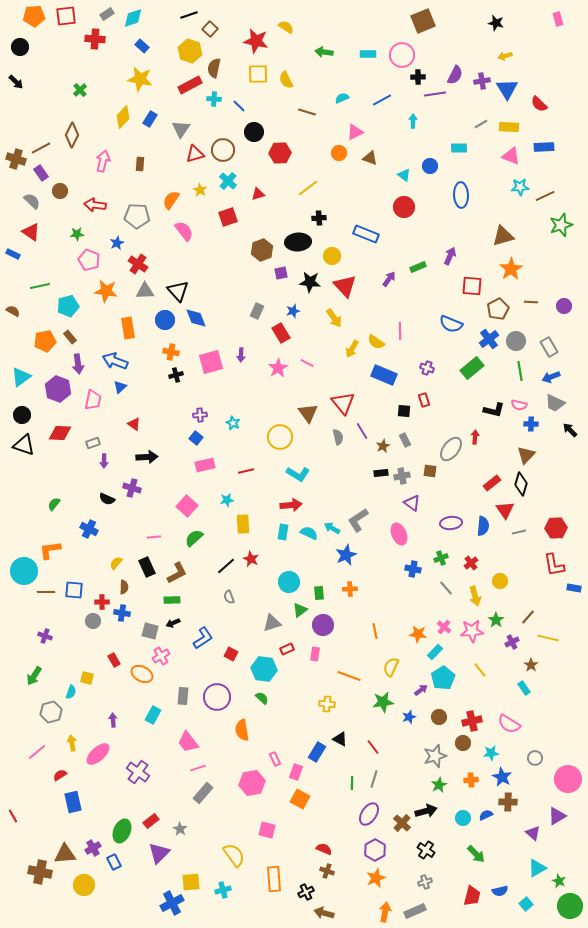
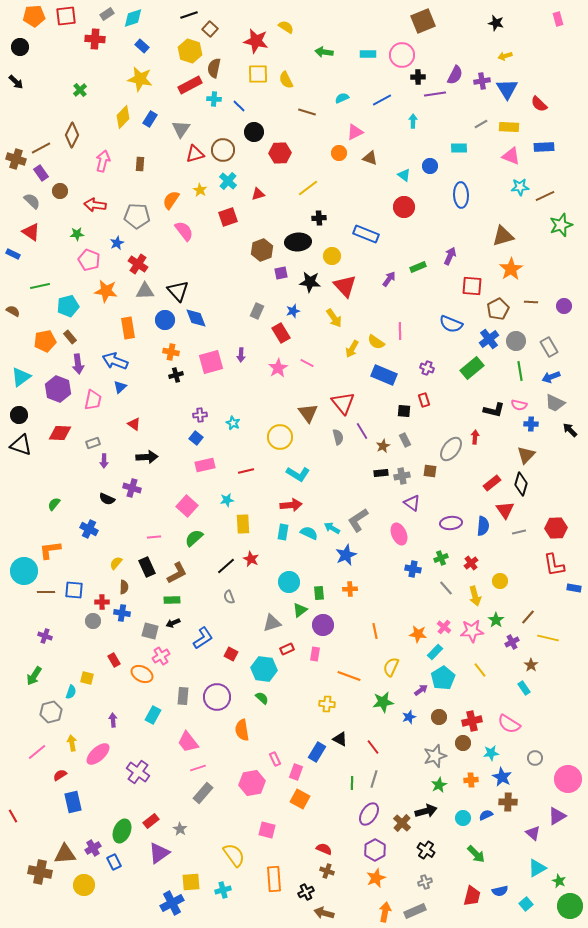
black circle at (22, 415): moved 3 px left
black triangle at (24, 445): moved 3 px left
purple triangle at (159, 853): rotated 10 degrees clockwise
